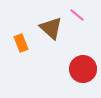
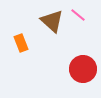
pink line: moved 1 px right
brown triangle: moved 1 px right, 7 px up
